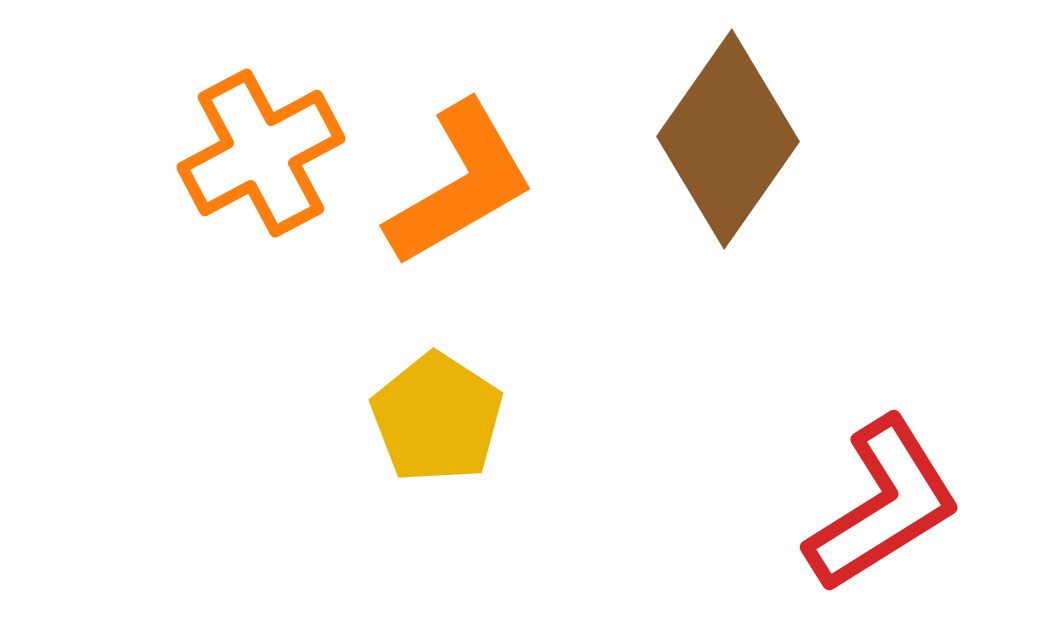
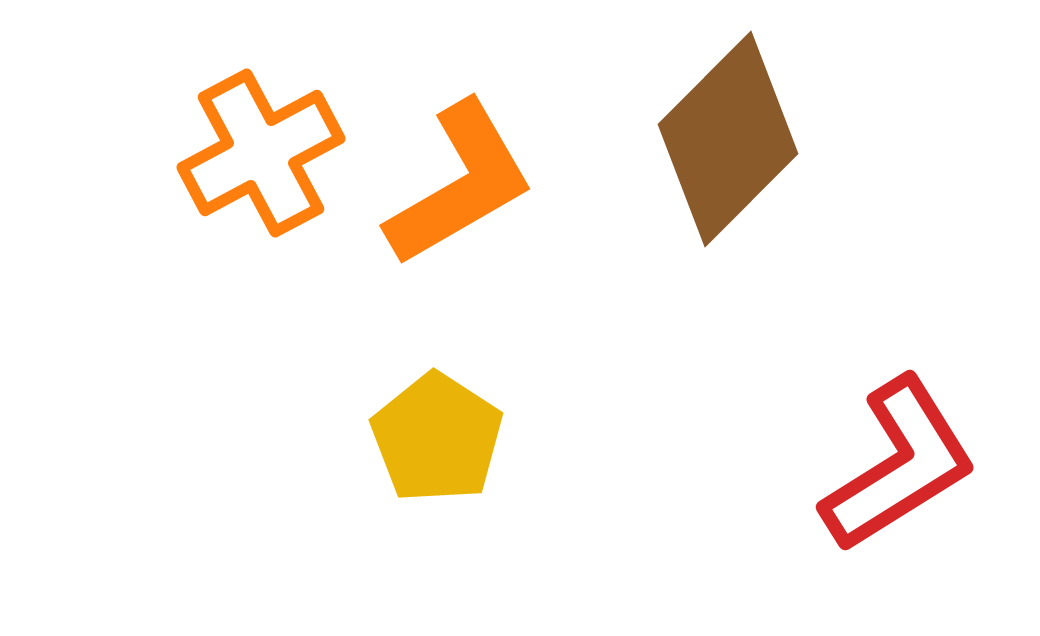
brown diamond: rotated 10 degrees clockwise
yellow pentagon: moved 20 px down
red L-shape: moved 16 px right, 40 px up
